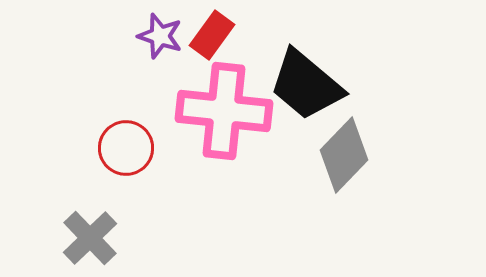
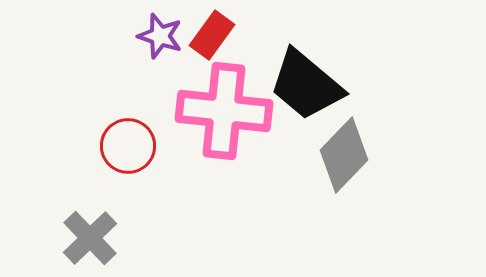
red circle: moved 2 px right, 2 px up
